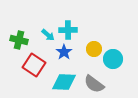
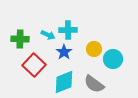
cyan arrow: rotated 16 degrees counterclockwise
green cross: moved 1 px right, 1 px up; rotated 12 degrees counterclockwise
red square: rotated 10 degrees clockwise
cyan diamond: rotated 25 degrees counterclockwise
